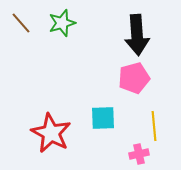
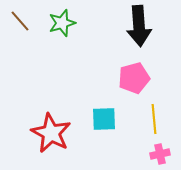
brown line: moved 1 px left, 2 px up
black arrow: moved 2 px right, 9 px up
cyan square: moved 1 px right, 1 px down
yellow line: moved 7 px up
pink cross: moved 21 px right
